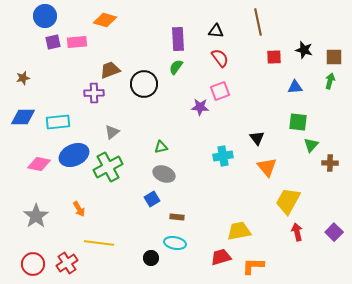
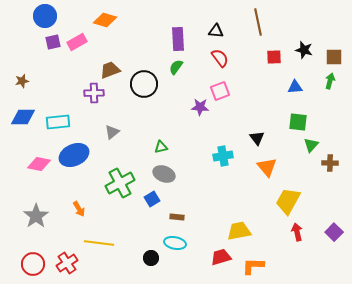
pink rectangle at (77, 42): rotated 24 degrees counterclockwise
brown star at (23, 78): moved 1 px left, 3 px down
green cross at (108, 167): moved 12 px right, 16 px down
